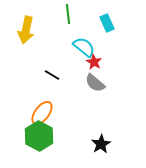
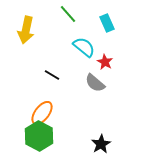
green line: rotated 36 degrees counterclockwise
red star: moved 11 px right
